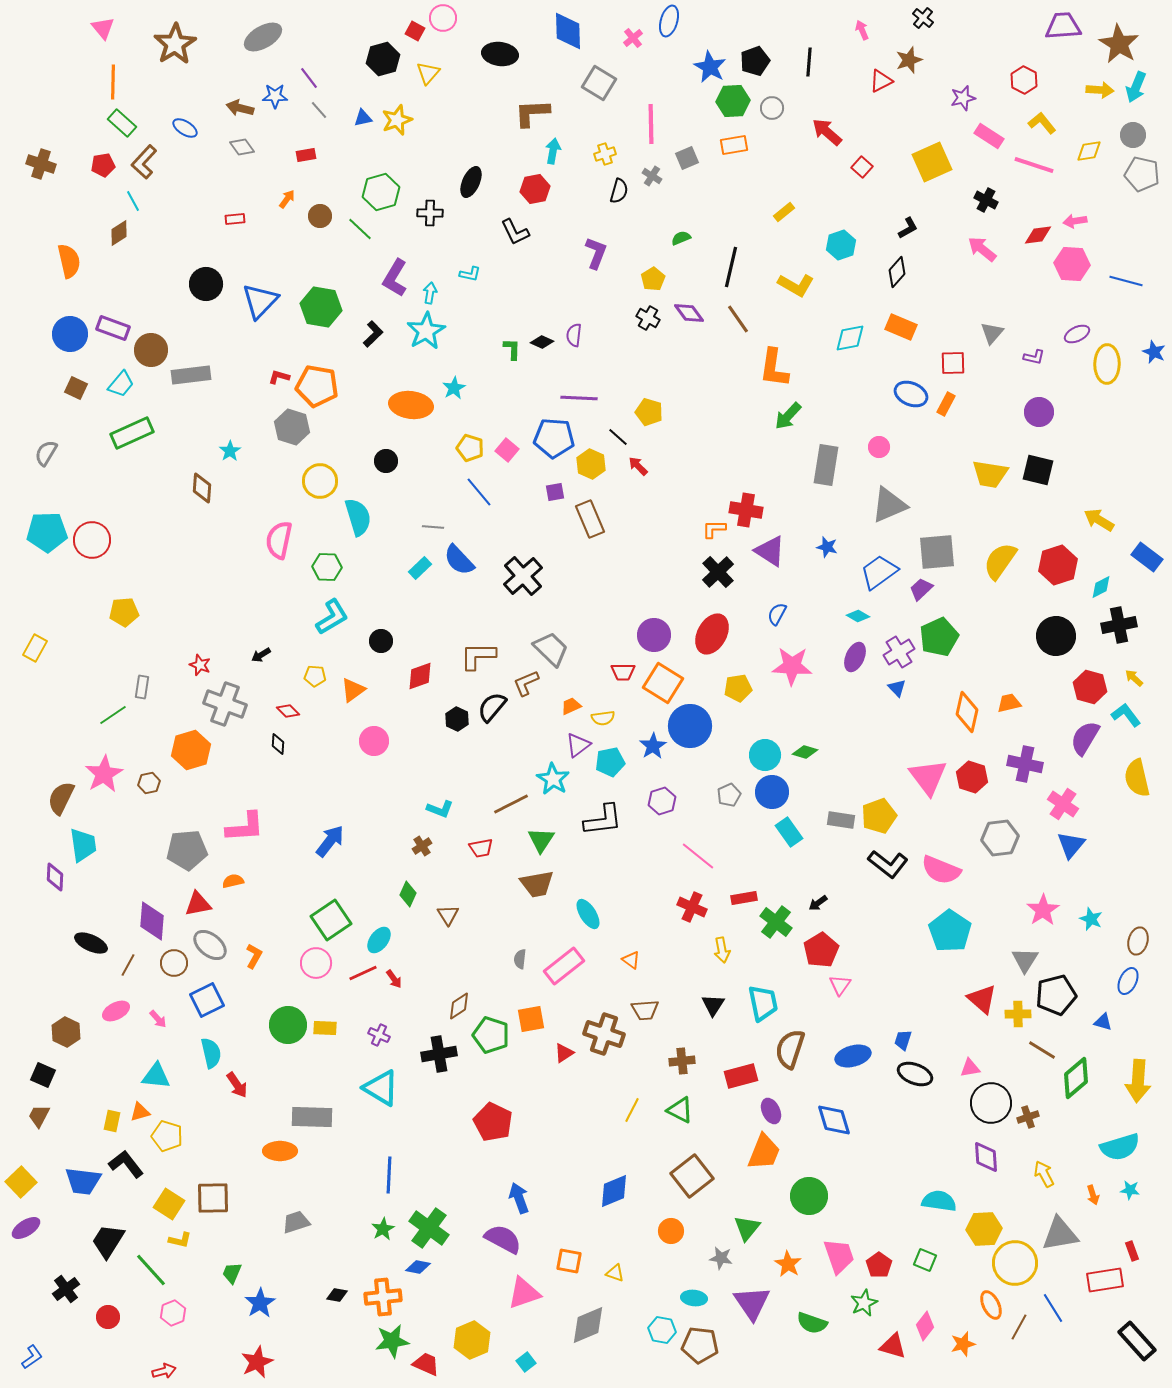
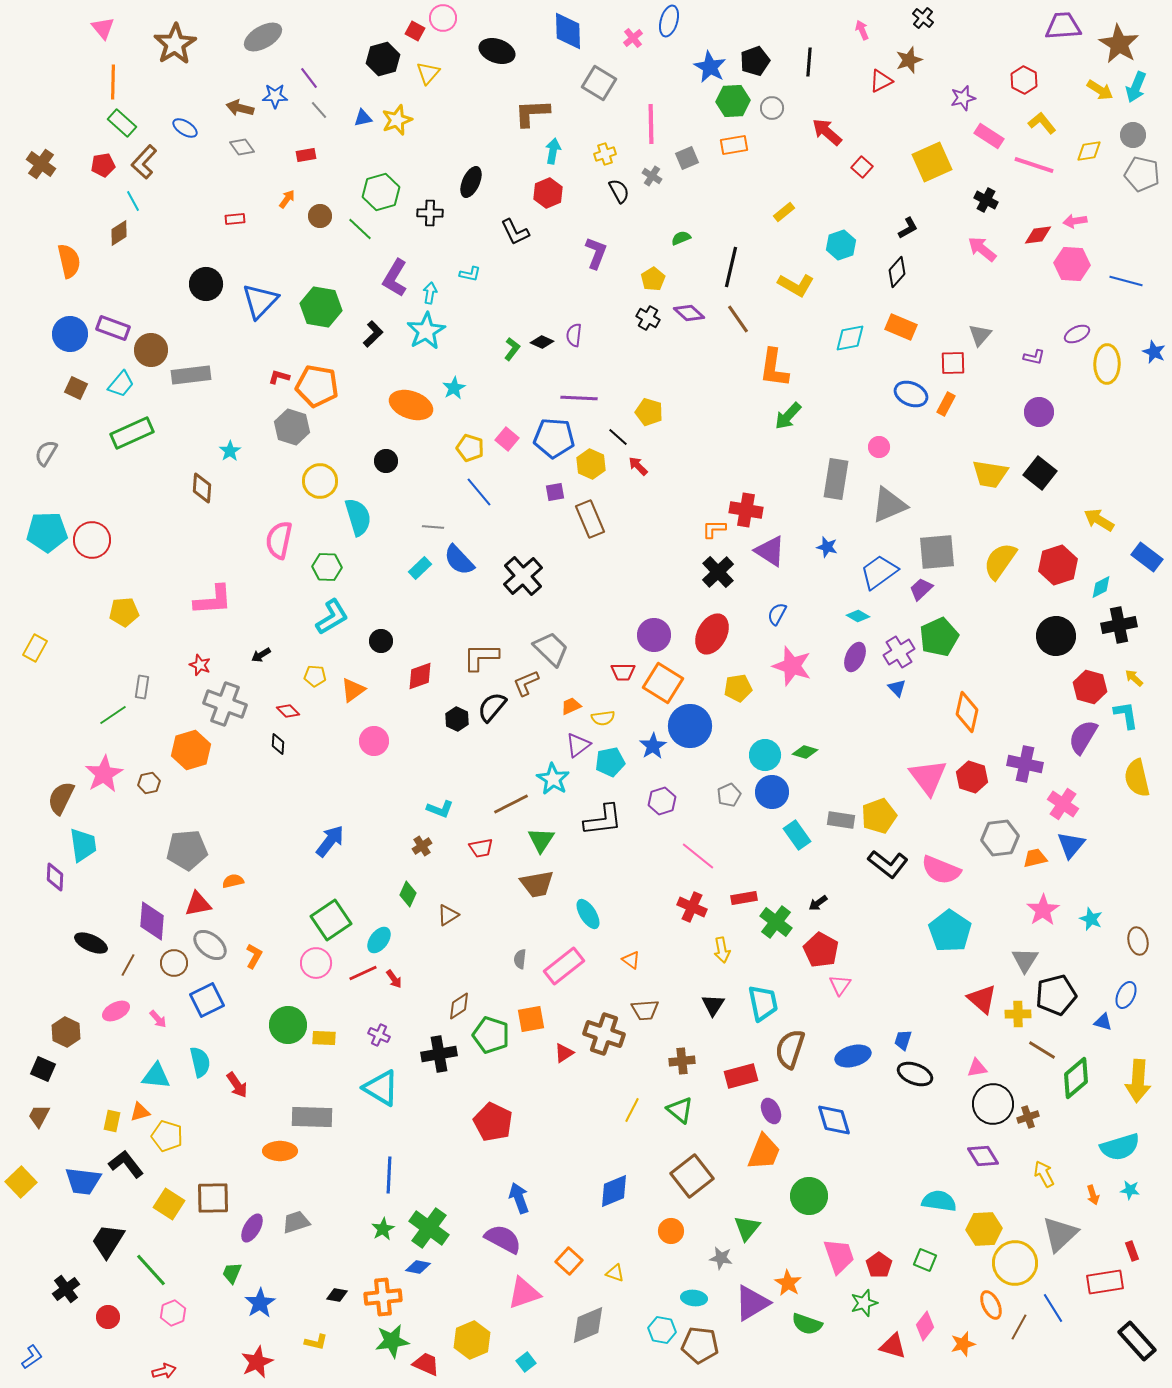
black ellipse at (500, 54): moved 3 px left, 3 px up; rotated 12 degrees clockwise
yellow arrow at (1100, 90): rotated 28 degrees clockwise
brown cross at (41, 164): rotated 16 degrees clockwise
red hexagon at (535, 189): moved 13 px right, 4 px down; rotated 12 degrees counterclockwise
black semicircle at (619, 191): rotated 45 degrees counterclockwise
purple diamond at (689, 313): rotated 12 degrees counterclockwise
gray triangle at (992, 333): moved 12 px left, 2 px down
green L-shape at (512, 349): rotated 35 degrees clockwise
orange ellipse at (411, 405): rotated 12 degrees clockwise
pink square at (507, 450): moved 11 px up
gray rectangle at (826, 465): moved 10 px right, 14 px down
black square at (1038, 470): moved 2 px right, 3 px down; rotated 24 degrees clockwise
brown L-shape at (478, 656): moved 3 px right, 1 px down
pink star at (792, 666): rotated 15 degrees clockwise
orange trapezoid at (1009, 703): moved 26 px right, 155 px down
cyan L-shape at (1126, 715): rotated 28 degrees clockwise
purple semicircle at (1085, 738): moved 2 px left, 1 px up
pink L-shape at (245, 827): moved 32 px left, 227 px up
cyan rectangle at (789, 832): moved 8 px right, 3 px down
brown triangle at (448, 915): rotated 30 degrees clockwise
brown ellipse at (1138, 941): rotated 28 degrees counterclockwise
red pentagon at (821, 950): rotated 12 degrees counterclockwise
blue ellipse at (1128, 981): moved 2 px left, 14 px down
yellow rectangle at (325, 1028): moved 1 px left, 10 px down
cyan semicircle at (211, 1053): moved 11 px left, 9 px down
pink triangle at (970, 1068): moved 7 px right
black square at (43, 1075): moved 6 px up
black circle at (991, 1103): moved 2 px right, 1 px down
green triangle at (680, 1110): rotated 12 degrees clockwise
purple diamond at (986, 1157): moved 3 px left, 1 px up; rotated 28 degrees counterclockwise
purple ellipse at (26, 1228): moved 226 px right; rotated 28 degrees counterclockwise
gray triangle at (1060, 1234): rotated 33 degrees counterclockwise
yellow L-shape at (180, 1240): moved 136 px right, 102 px down
orange square at (569, 1261): rotated 32 degrees clockwise
orange star at (788, 1264): moved 19 px down
red rectangle at (1105, 1280): moved 2 px down
purple triangle at (752, 1303): rotated 33 degrees clockwise
green star at (864, 1303): rotated 8 degrees clockwise
green semicircle at (812, 1323): moved 5 px left, 1 px down
